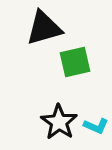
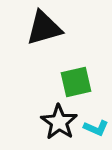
green square: moved 1 px right, 20 px down
cyan L-shape: moved 2 px down
